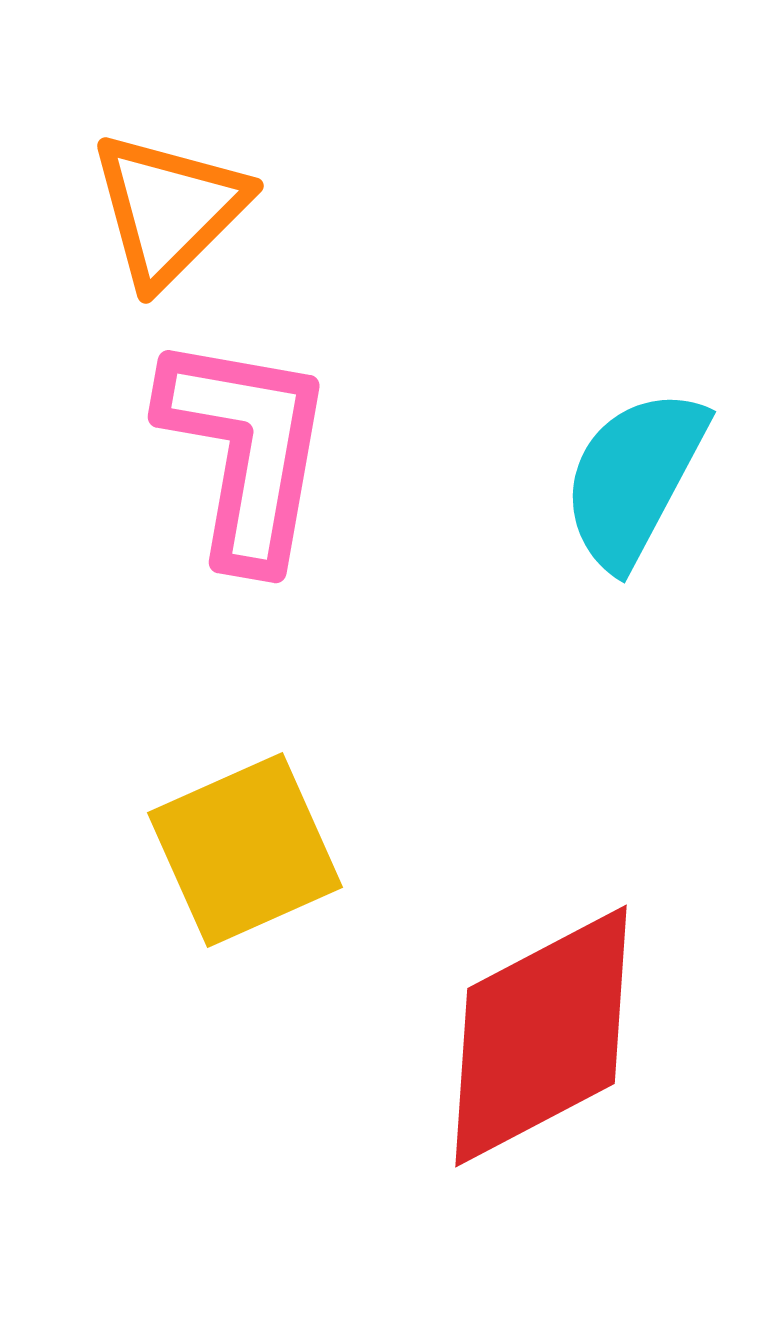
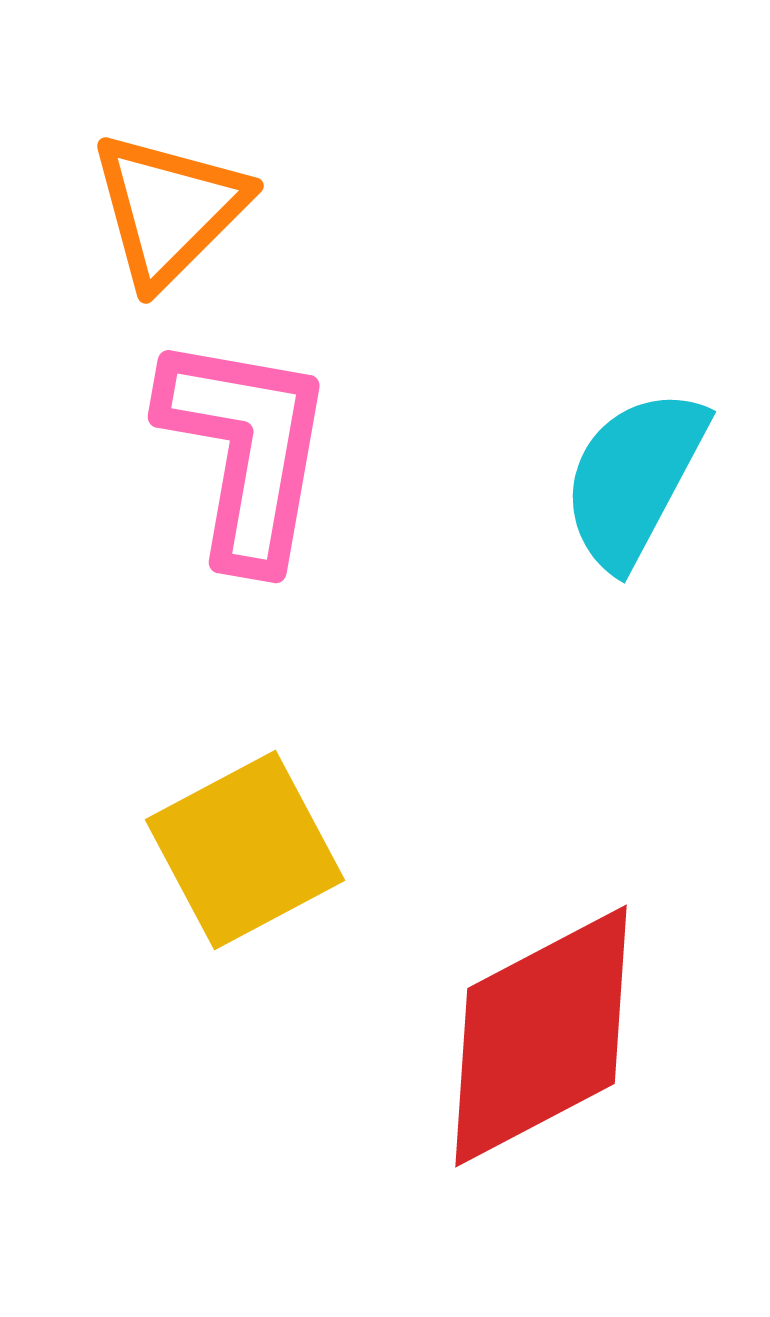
yellow square: rotated 4 degrees counterclockwise
